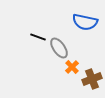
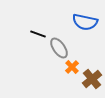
black line: moved 3 px up
brown cross: rotated 18 degrees counterclockwise
